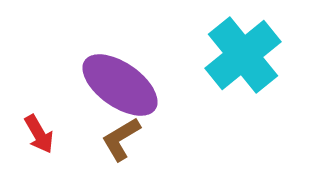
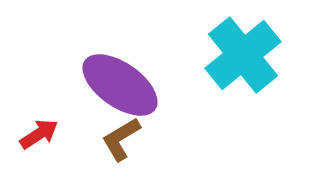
red arrow: rotated 93 degrees counterclockwise
